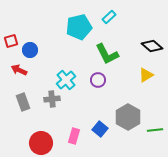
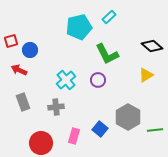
gray cross: moved 4 px right, 8 px down
